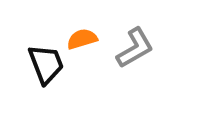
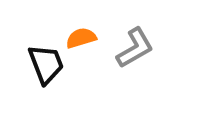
orange semicircle: moved 1 px left, 1 px up
